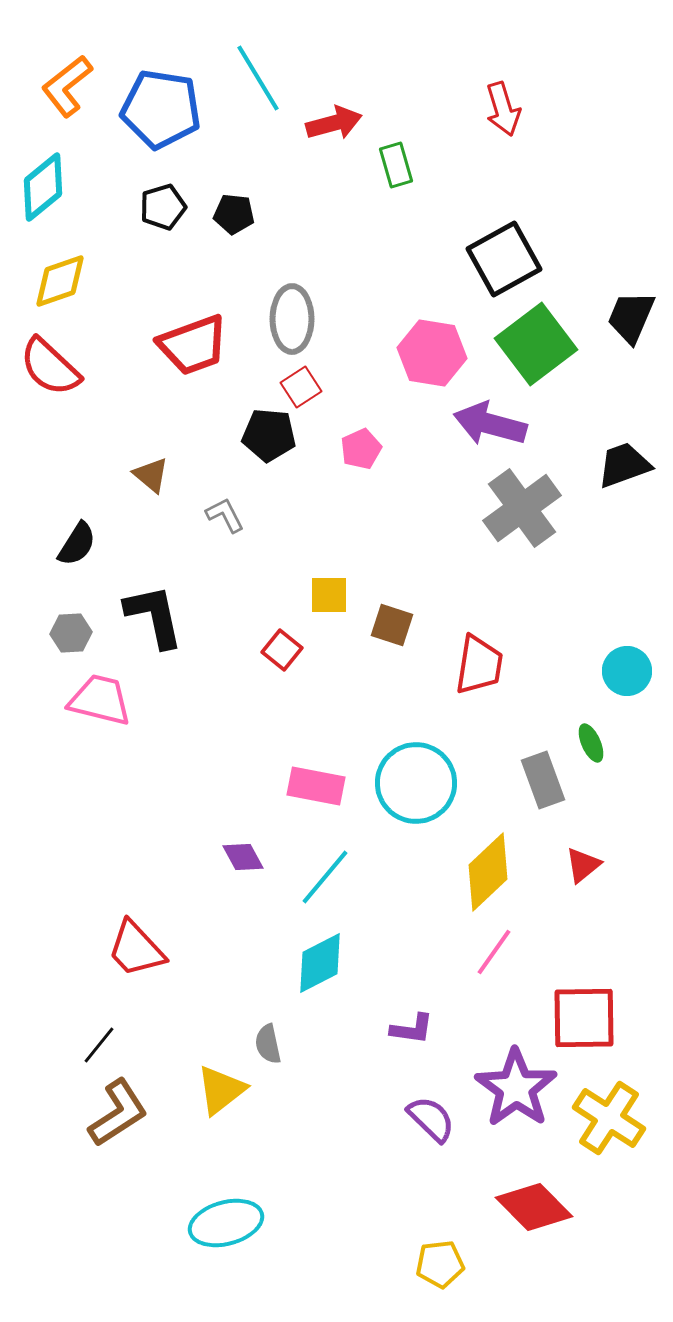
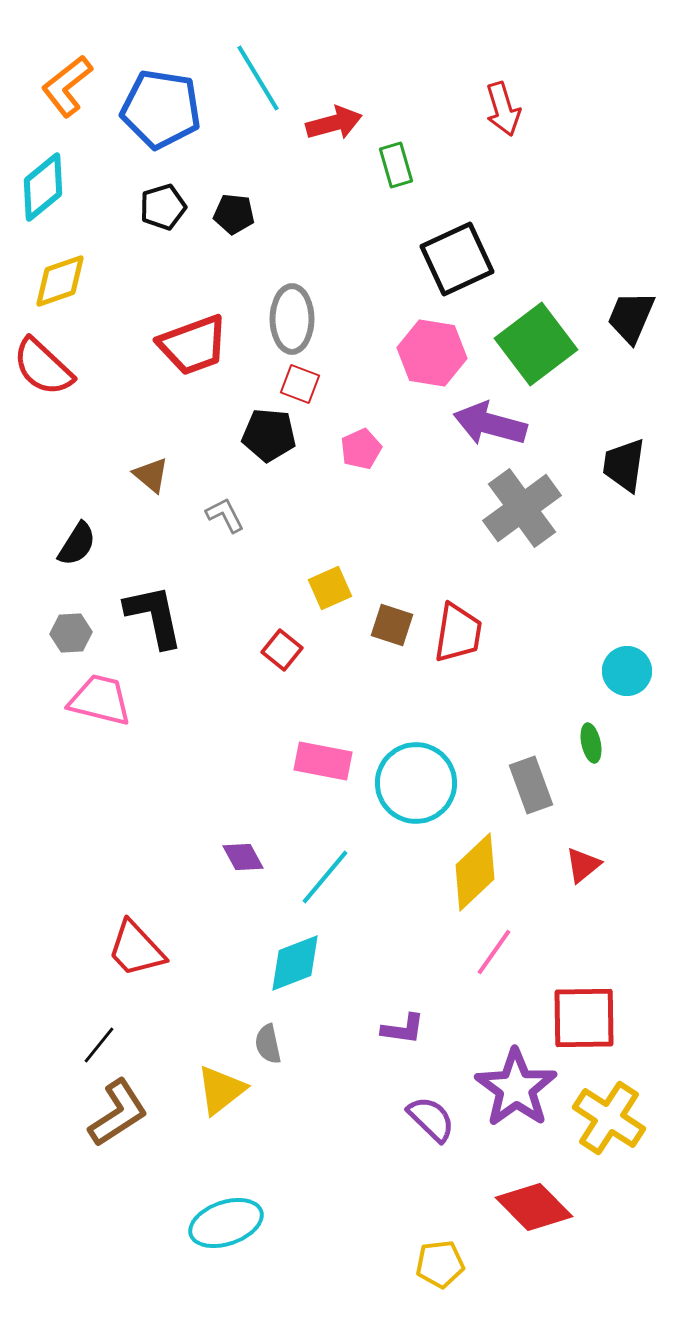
black square at (504, 259): moved 47 px left; rotated 4 degrees clockwise
red semicircle at (50, 367): moved 7 px left
red square at (301, 387): moved 1 px left, 3 px up; rotated 36 degrees counterclockwise
black trapezoid at (624, 465): rotated 62 degrees counterclockwise
yellow square at (329, 595): moved 1 px right, 7 px up; rotated 24 degrees counterclockwise
red trapezoid at (479, 665): moved 21 px left, 32 px up
green ellipse at (591, 743): rotated 12 degrees clockwise
gray rectangle at (543, 780): moved 12 px left, 5 px down
pink rectangle at (316, 786): moved 7 px right, 25 px up
yellow diamond at (488, 872): moved 13 px left
cyan diamond at (320, 963): moved 25 px left; rotated 6 degrees clockwise
purple L-shape at (412, 1029): moved 9 px left
cyan ellipse at (226, 1223): rotated 4 degrees counterclockwise
